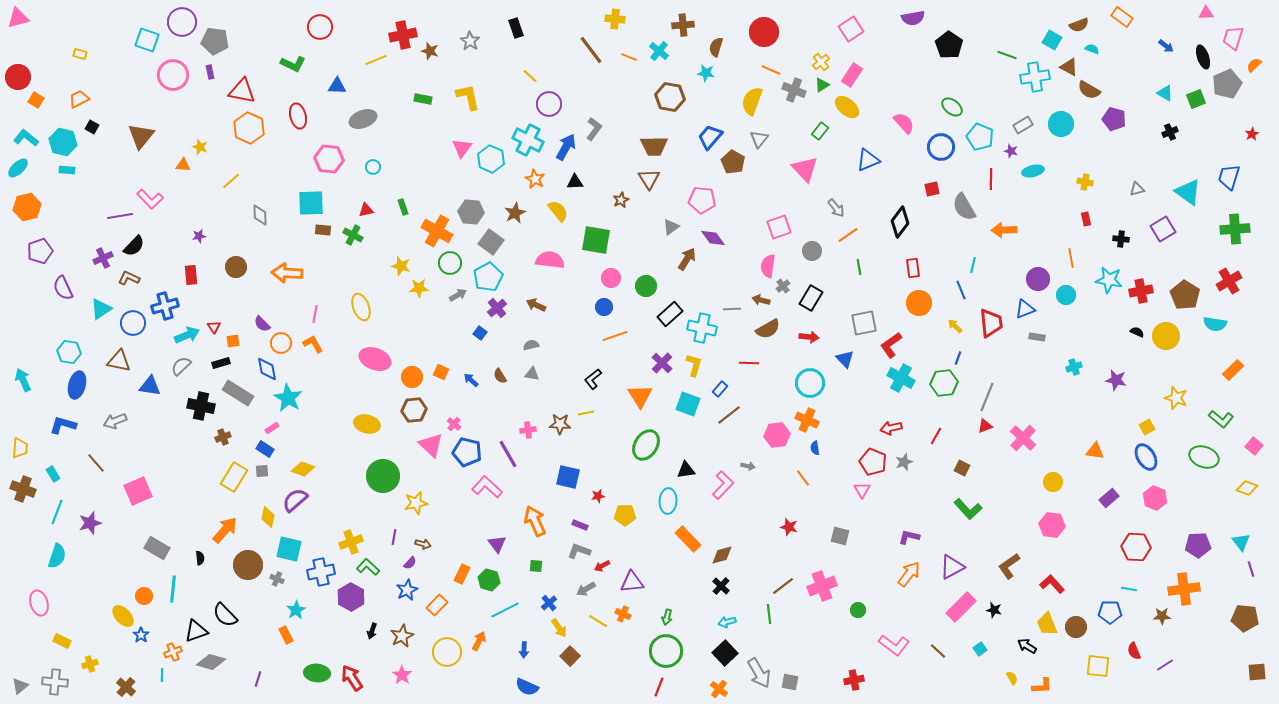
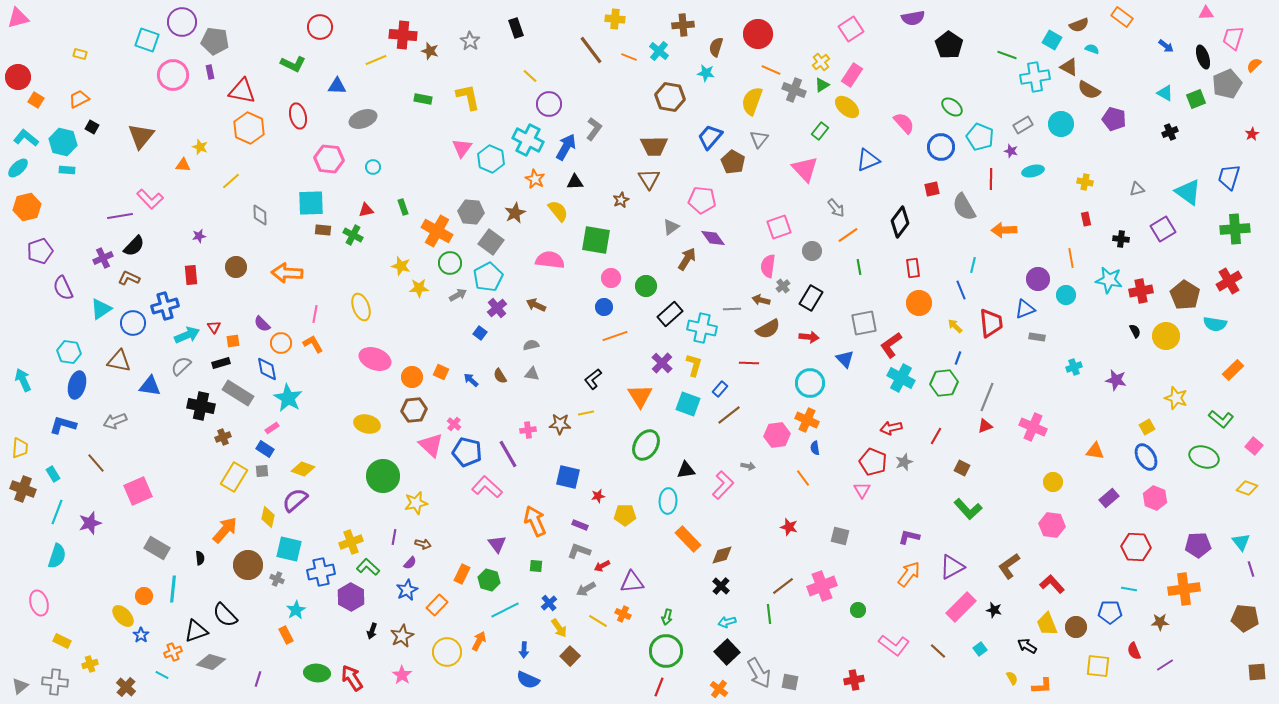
red circle at (764, 32): moved 6 px left, 2 px down
red cross at (403, 35): rotated 16 degrees clockwise
black semicircle at (1137, 332): moved 2 px left, 1 px up; rotated 40 degrees clockwise
pink cross at (1023, 438): moved 10 px right, 11 px up; rotated 20 degrees counterclockwise
brown star at (1162, 616): moved 2 px left, 6 px down
black square at (725, 653): moved 2 px right, 1 px up
cyan line at (162, 675): rotated 64 degrees counterclockwise
blue semicircle at (527, 687): moved 1 px right, 7 px up
